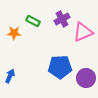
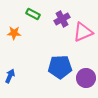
green rectangle: moved 7 px up
